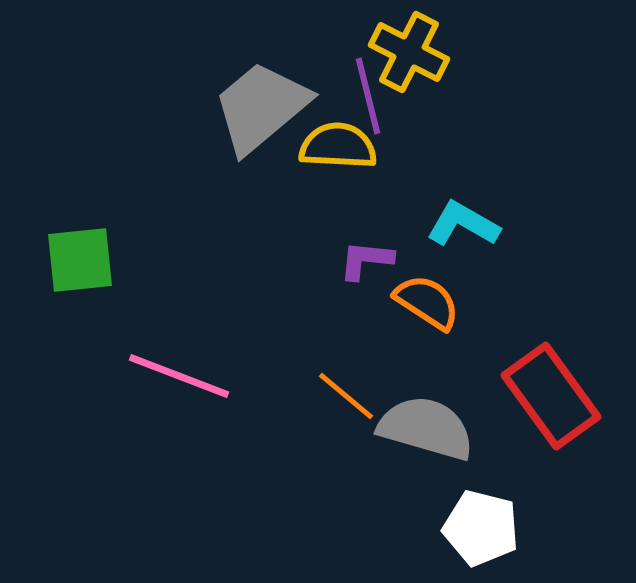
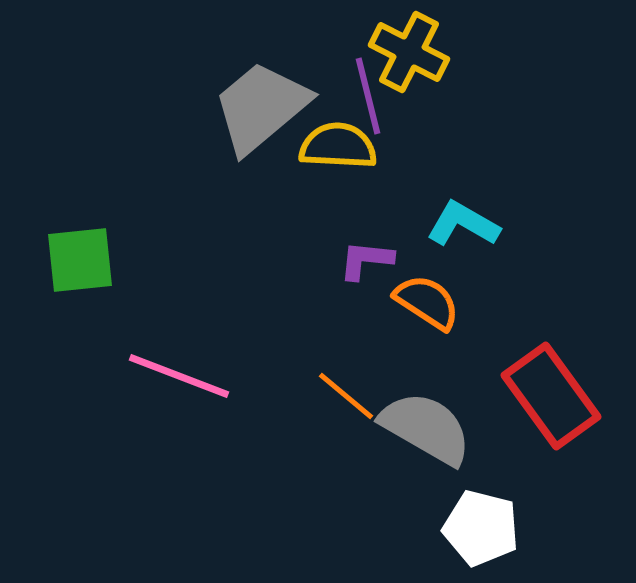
gray semicircle: rotated 14 degrees clockwise
